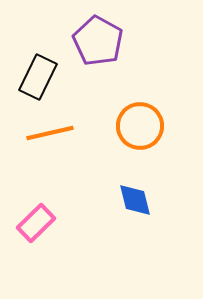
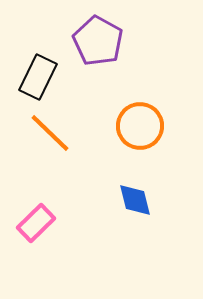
orange line: rotated 57 degrees clockwise
